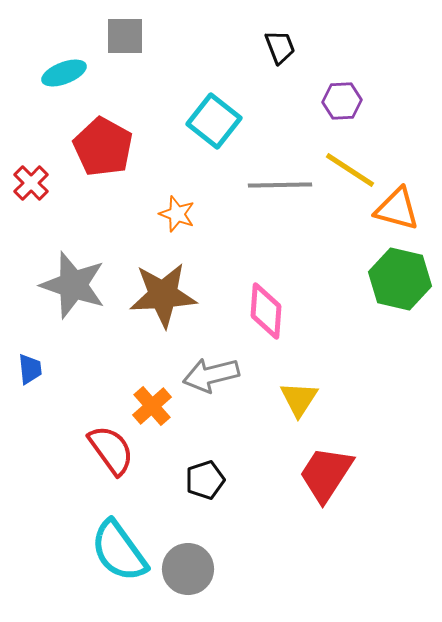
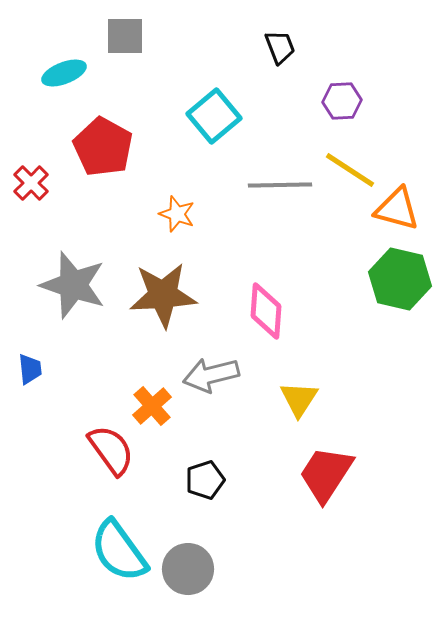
cyan square: moved 5 px up; rotated 12 degrees clockwise
